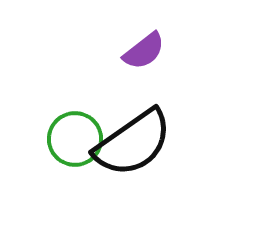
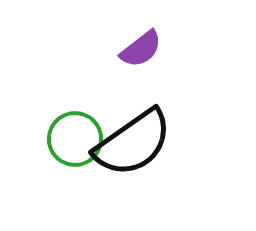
purple semicircle: moved 3 px left, 2 px up
